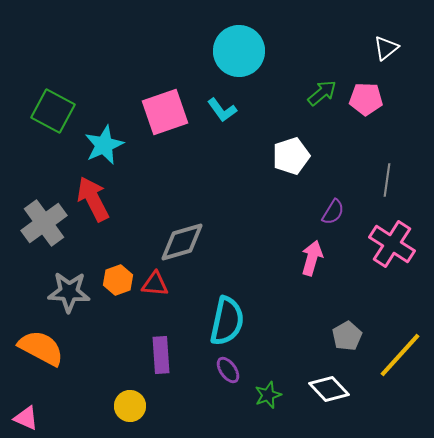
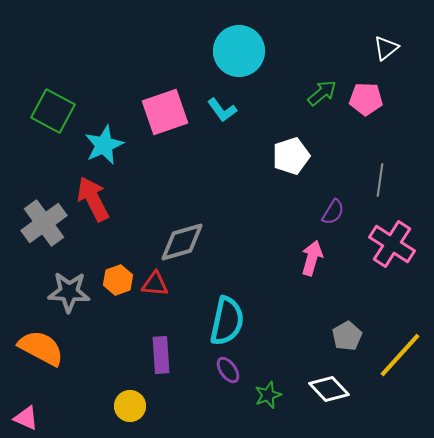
gray line: moved 7 px left
